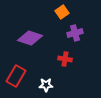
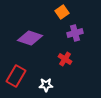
red cross: rotated 24 degrees clockwise
